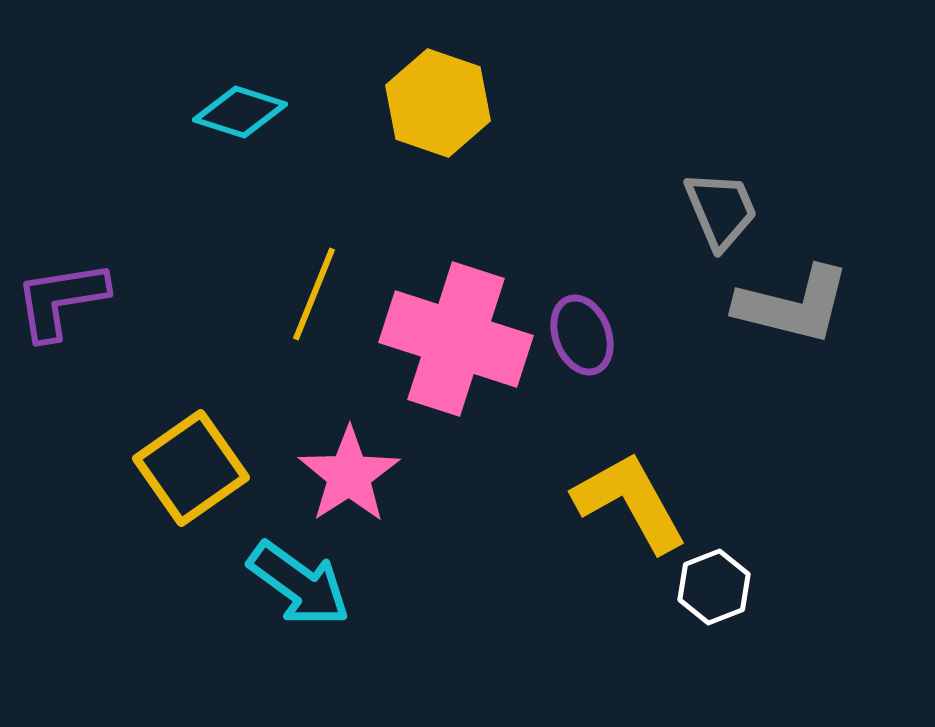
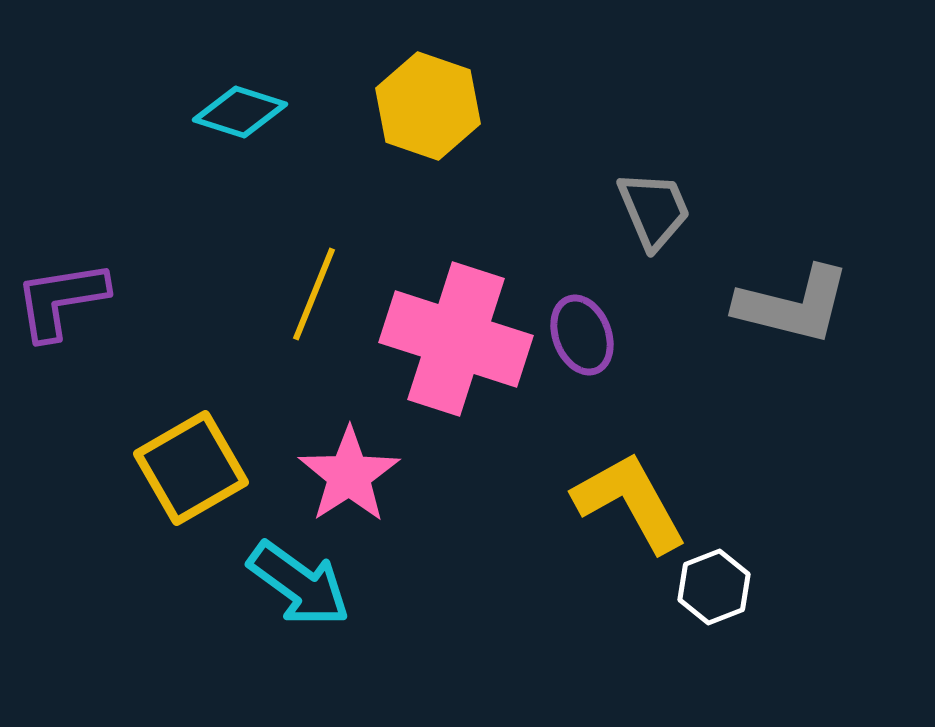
yellow hexagon: moved 10 px left, 3 px down
gray trapezoid: moved 67 px left
yellow square: rotated 5 degrees clockwise
